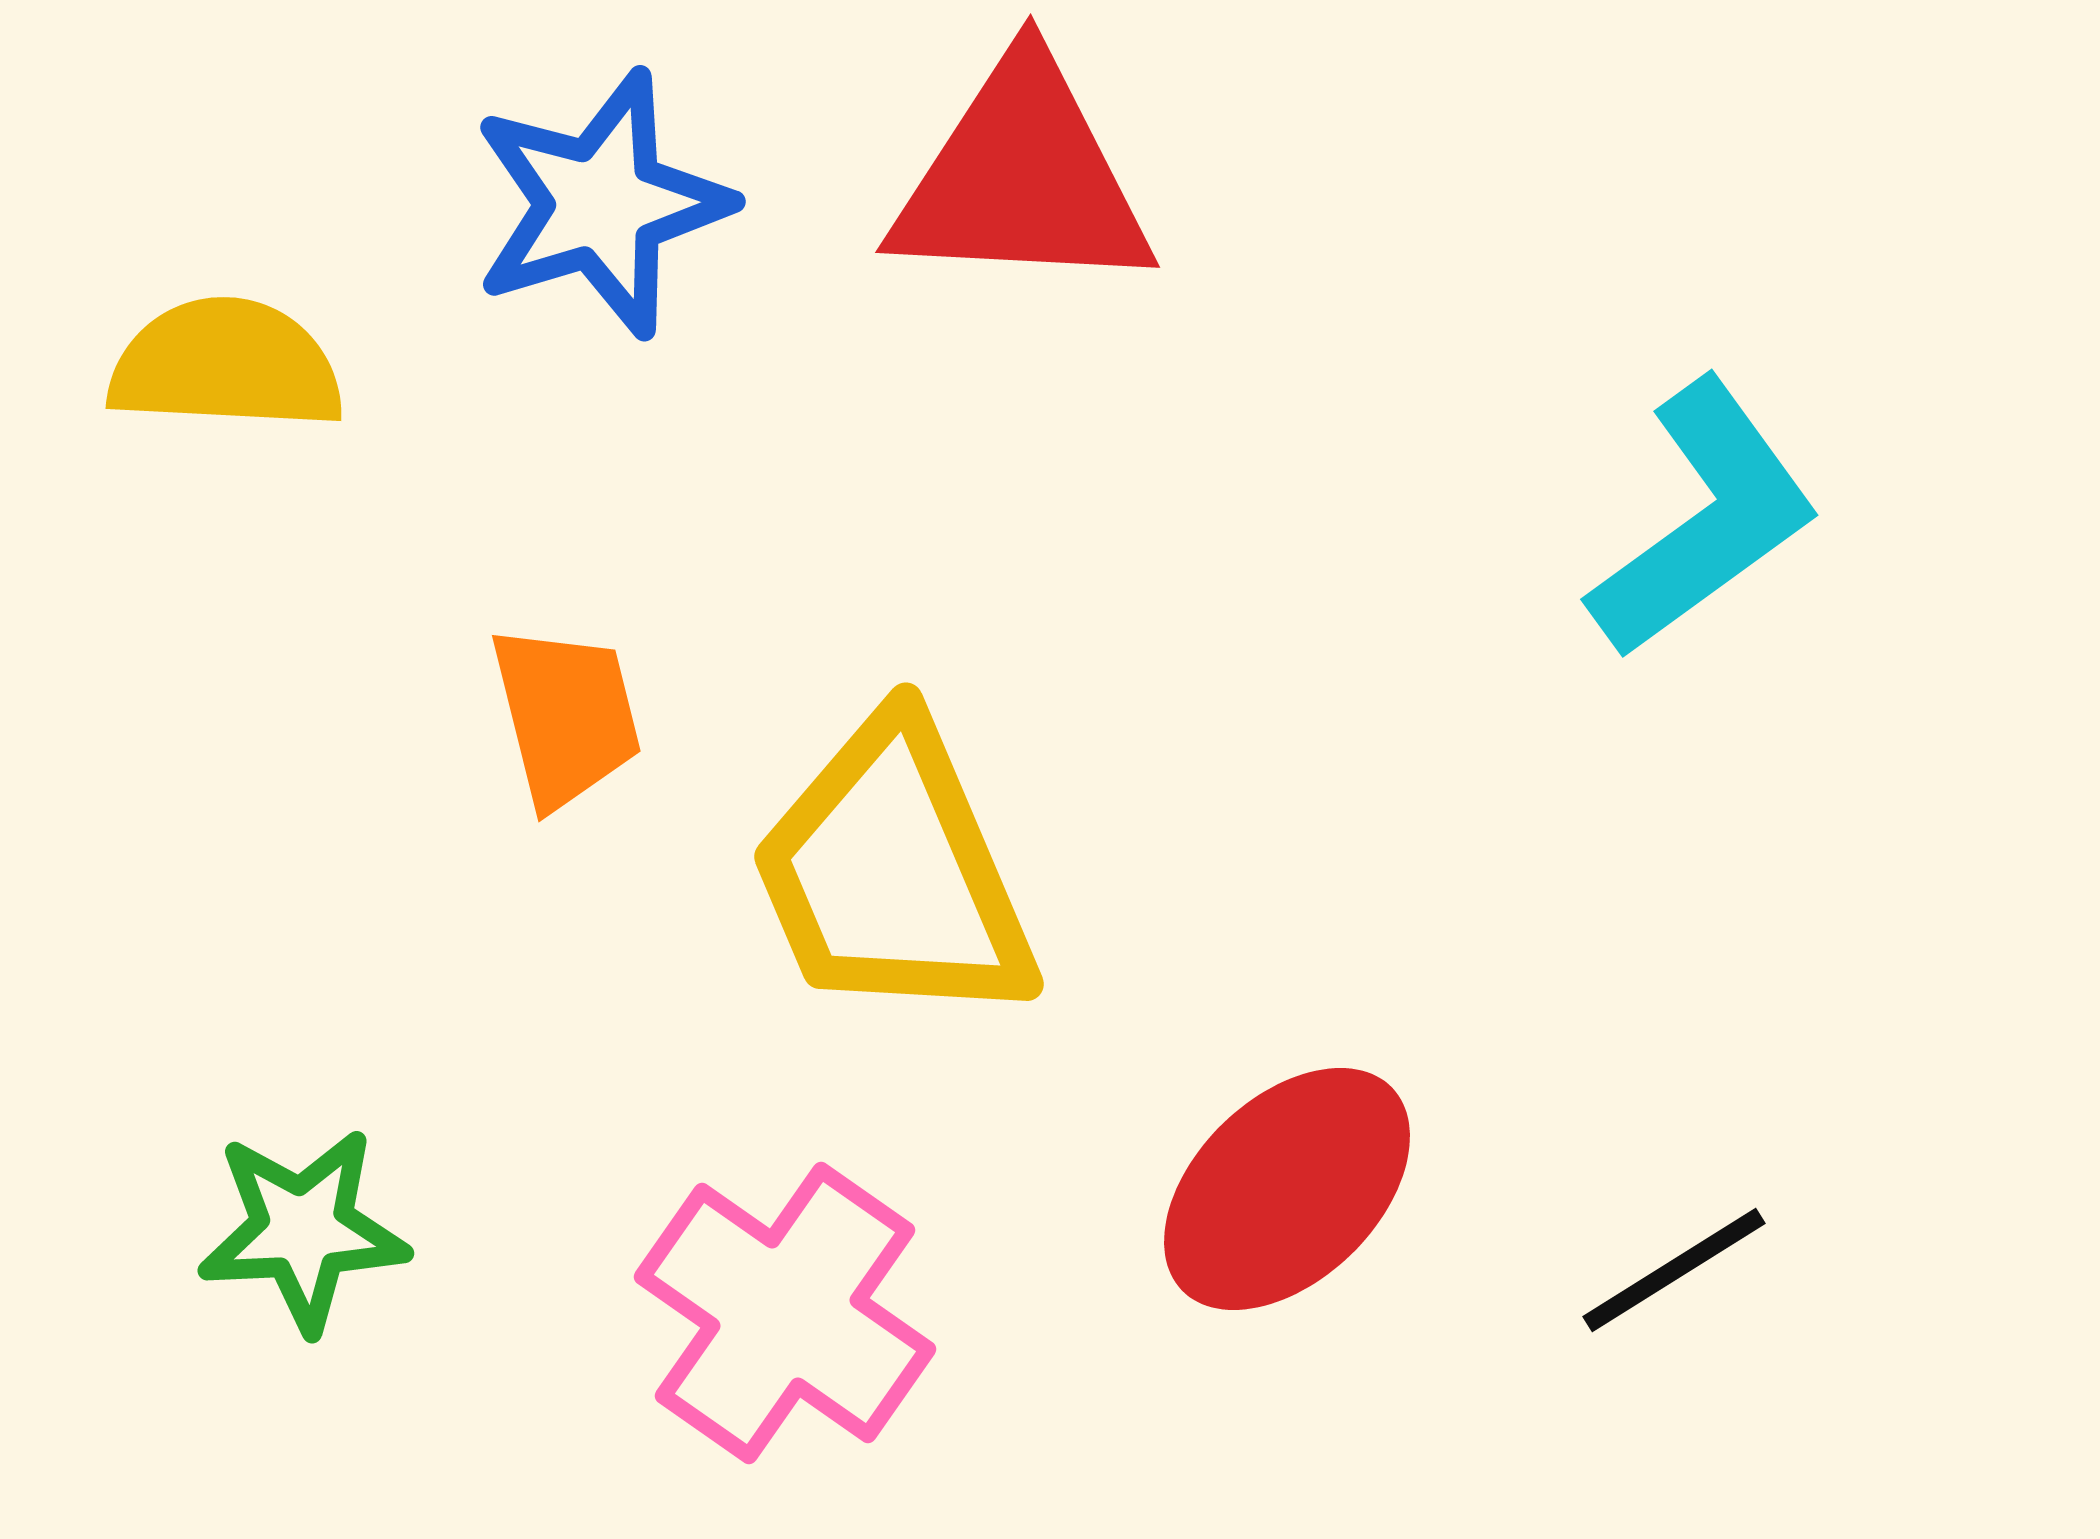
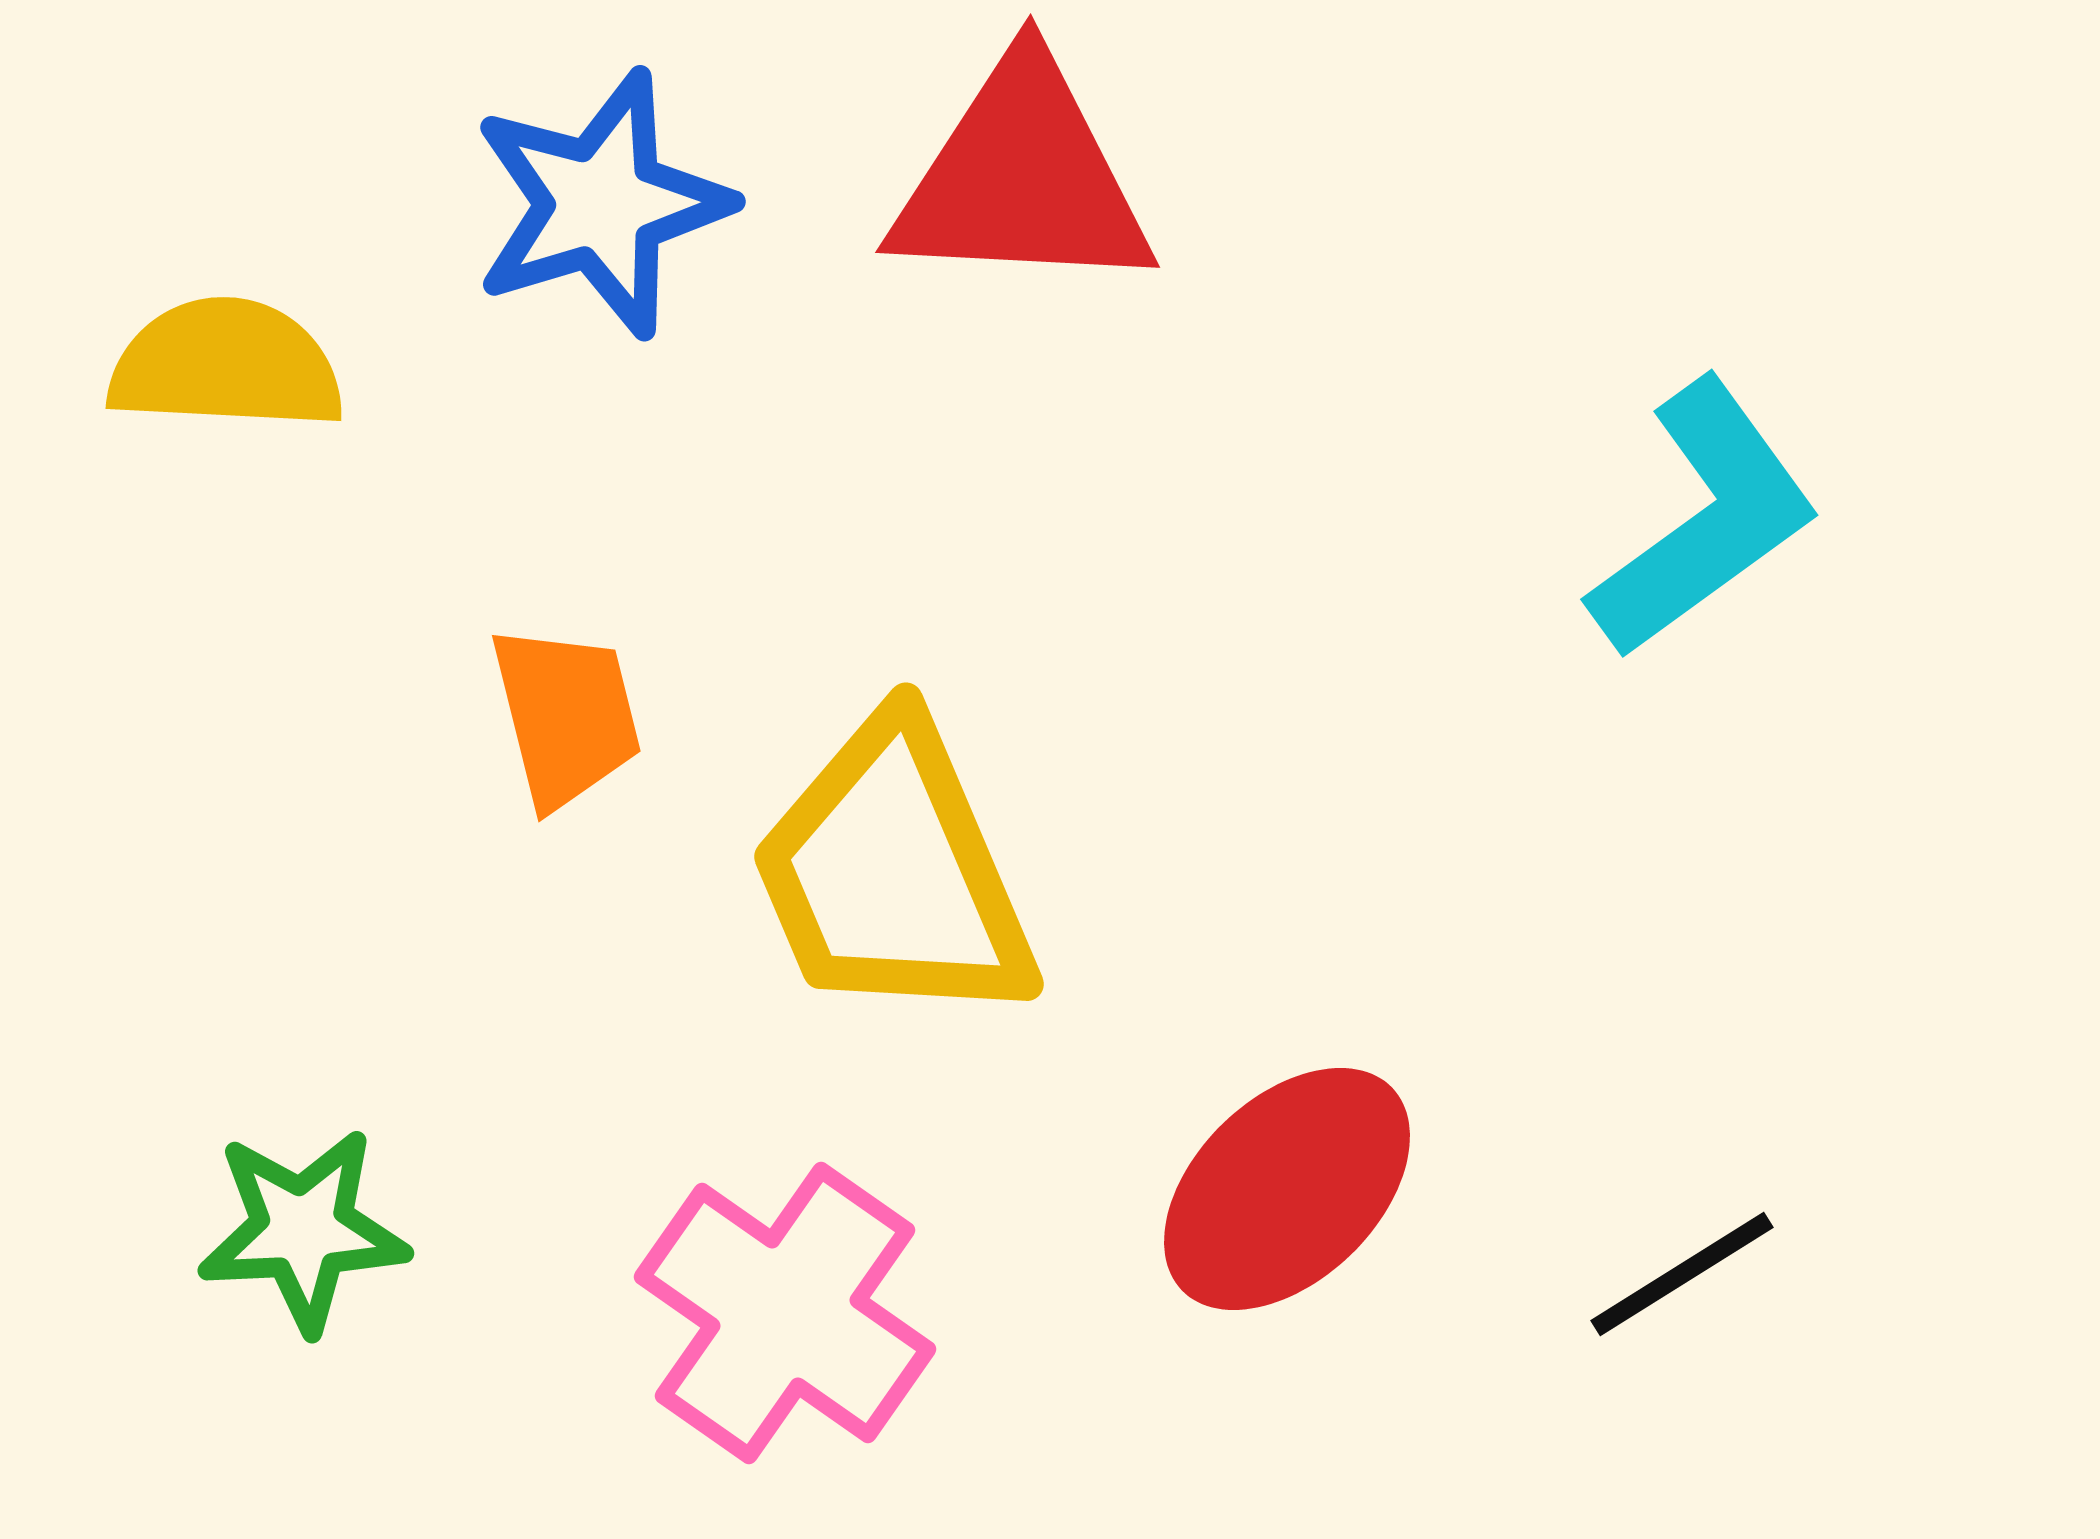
black line: moved 8 px right, 4 px down
